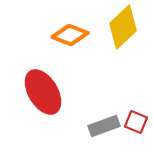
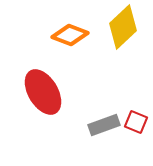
gray rectangle: moved 1 px up
